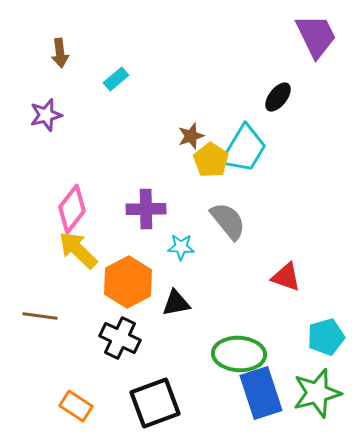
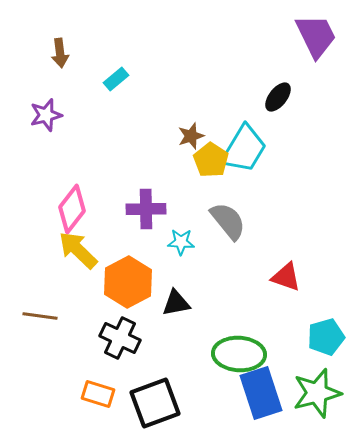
cyan star: moved 5 px up
orange rectangle: moved 22 px right, 12 px up; rotated 16 degrees counterclockwise
